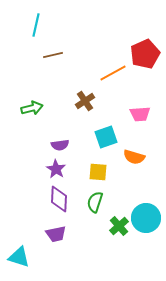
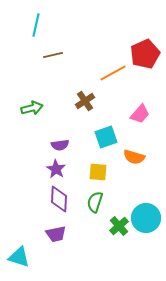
pink trapezoid: rotated 45 degrees counterclockwise
